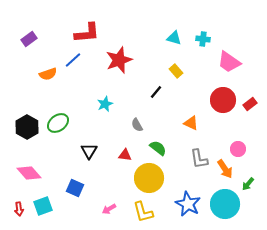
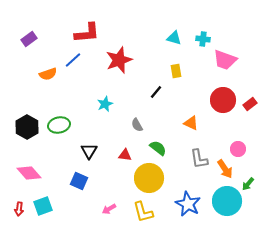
pink trapezoid: moved 4 px left, 2 px up; rotated 15 degrees counterclockwise
yellow rectangle: rotated 32 degrees clockwise
green ellipse: moved 1 px right, 2 px down; rotated 25 degrees clockwise
blue square: moved 4 px right, 7 px up
cyan circle: moved 2 px right, 3 px up
red arrow: rotated 16 degrees clockwise
